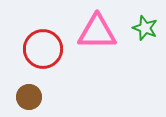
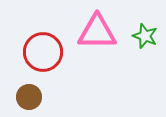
green star: moved 8 px down
red circle: moved 3 px down
